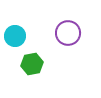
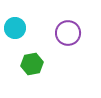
cyan circle: moved 8 px up
